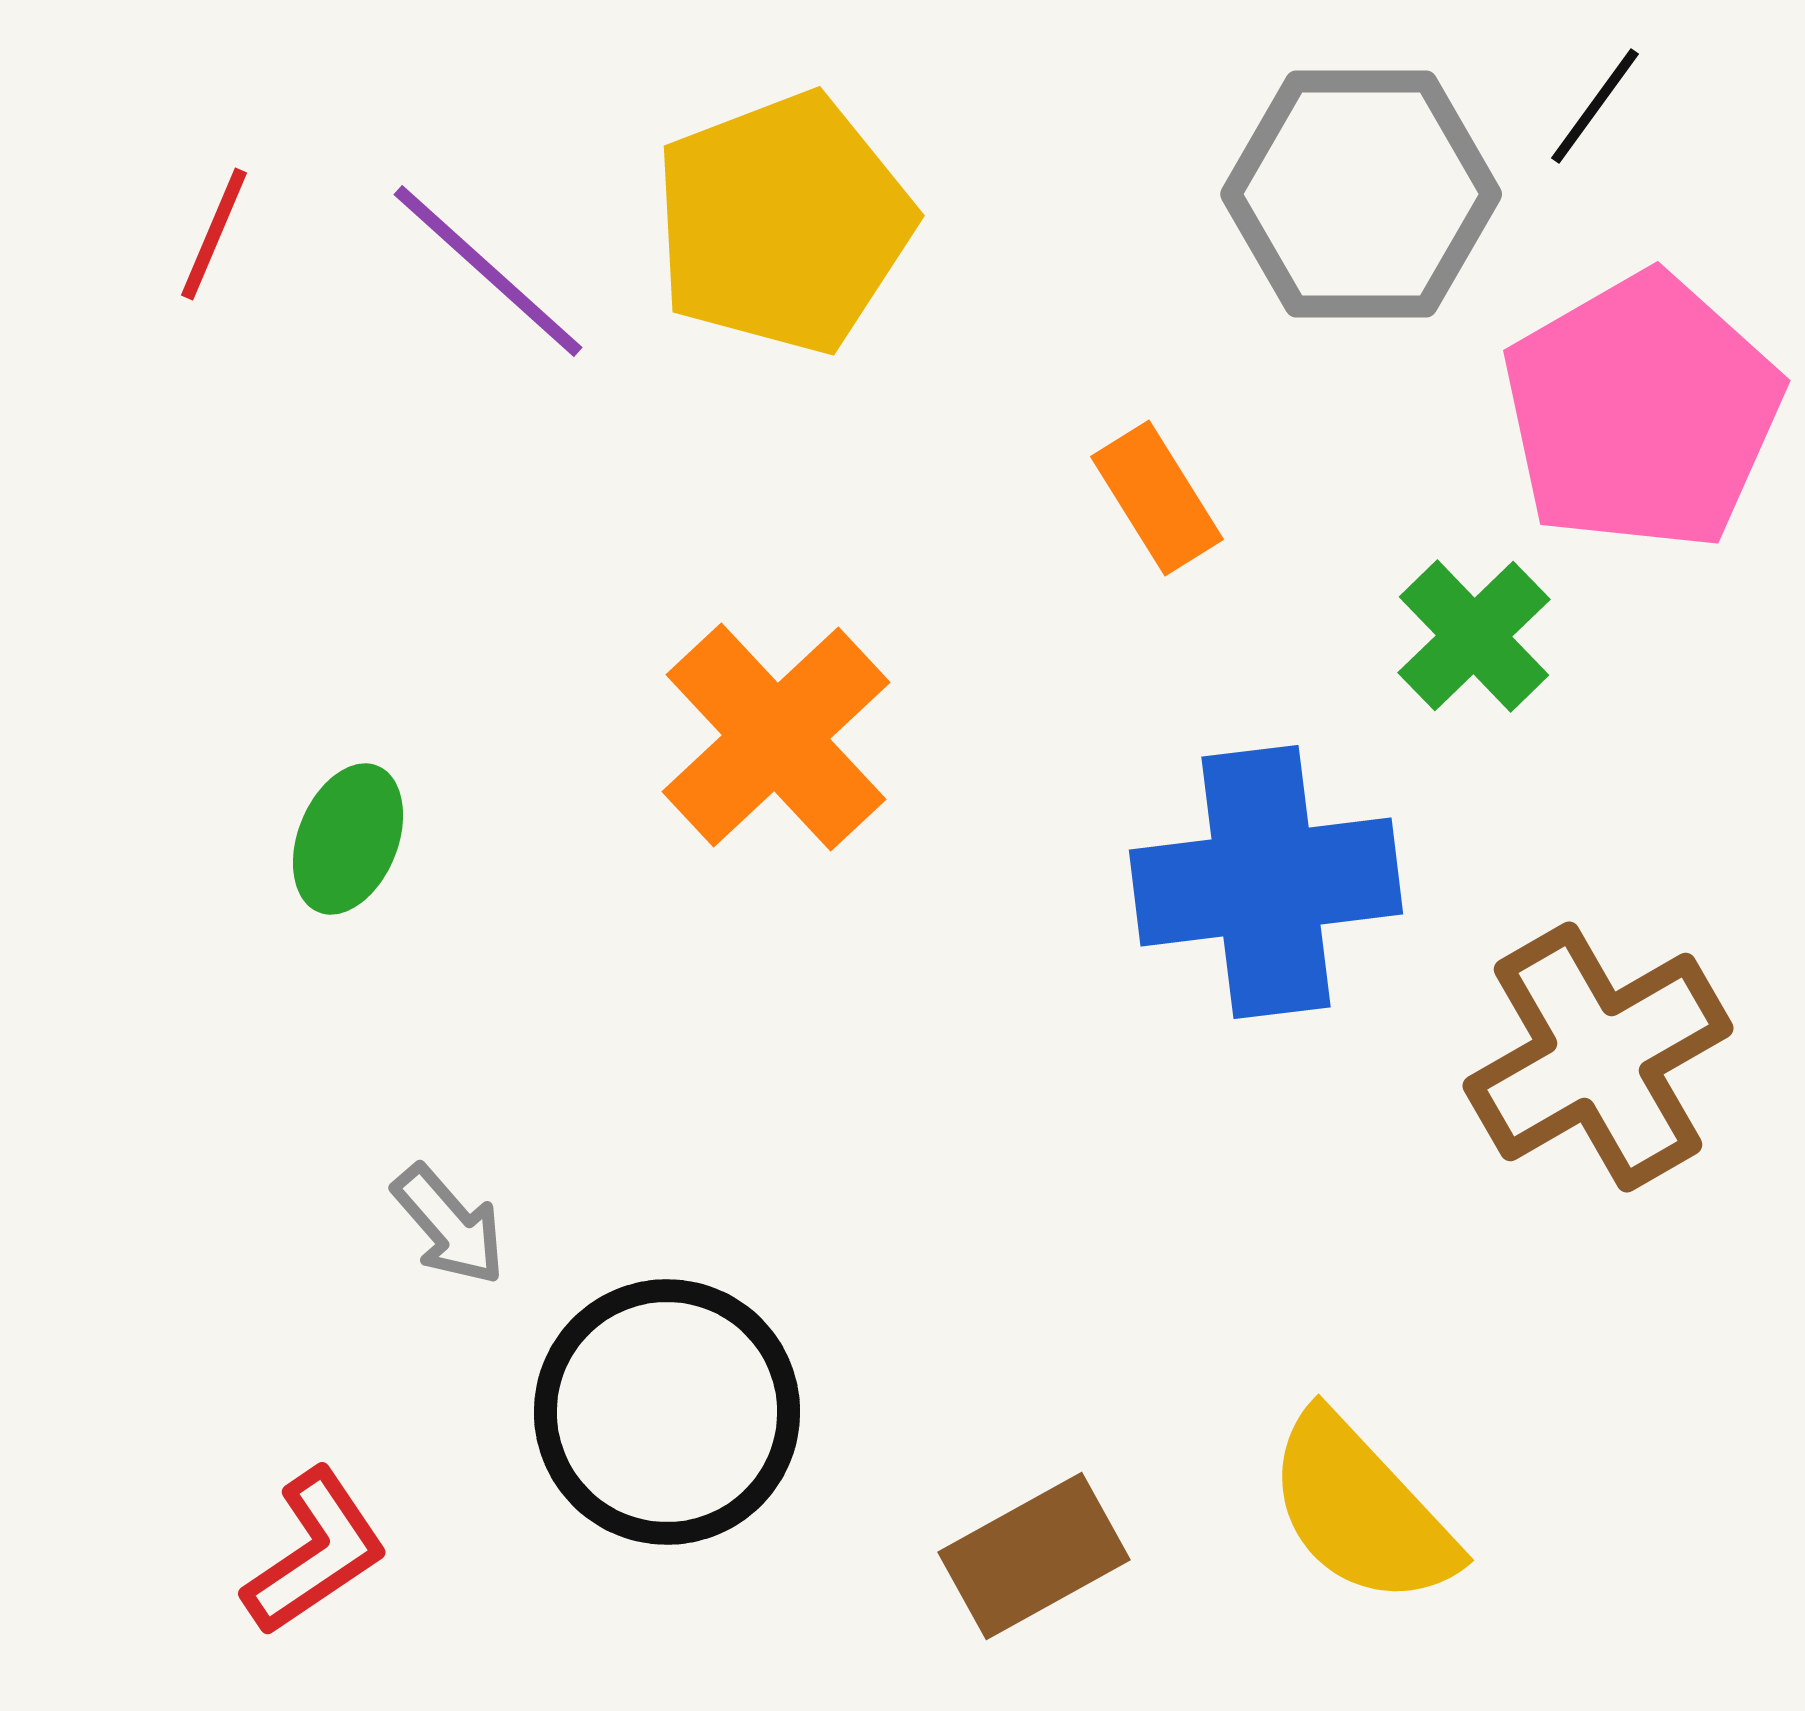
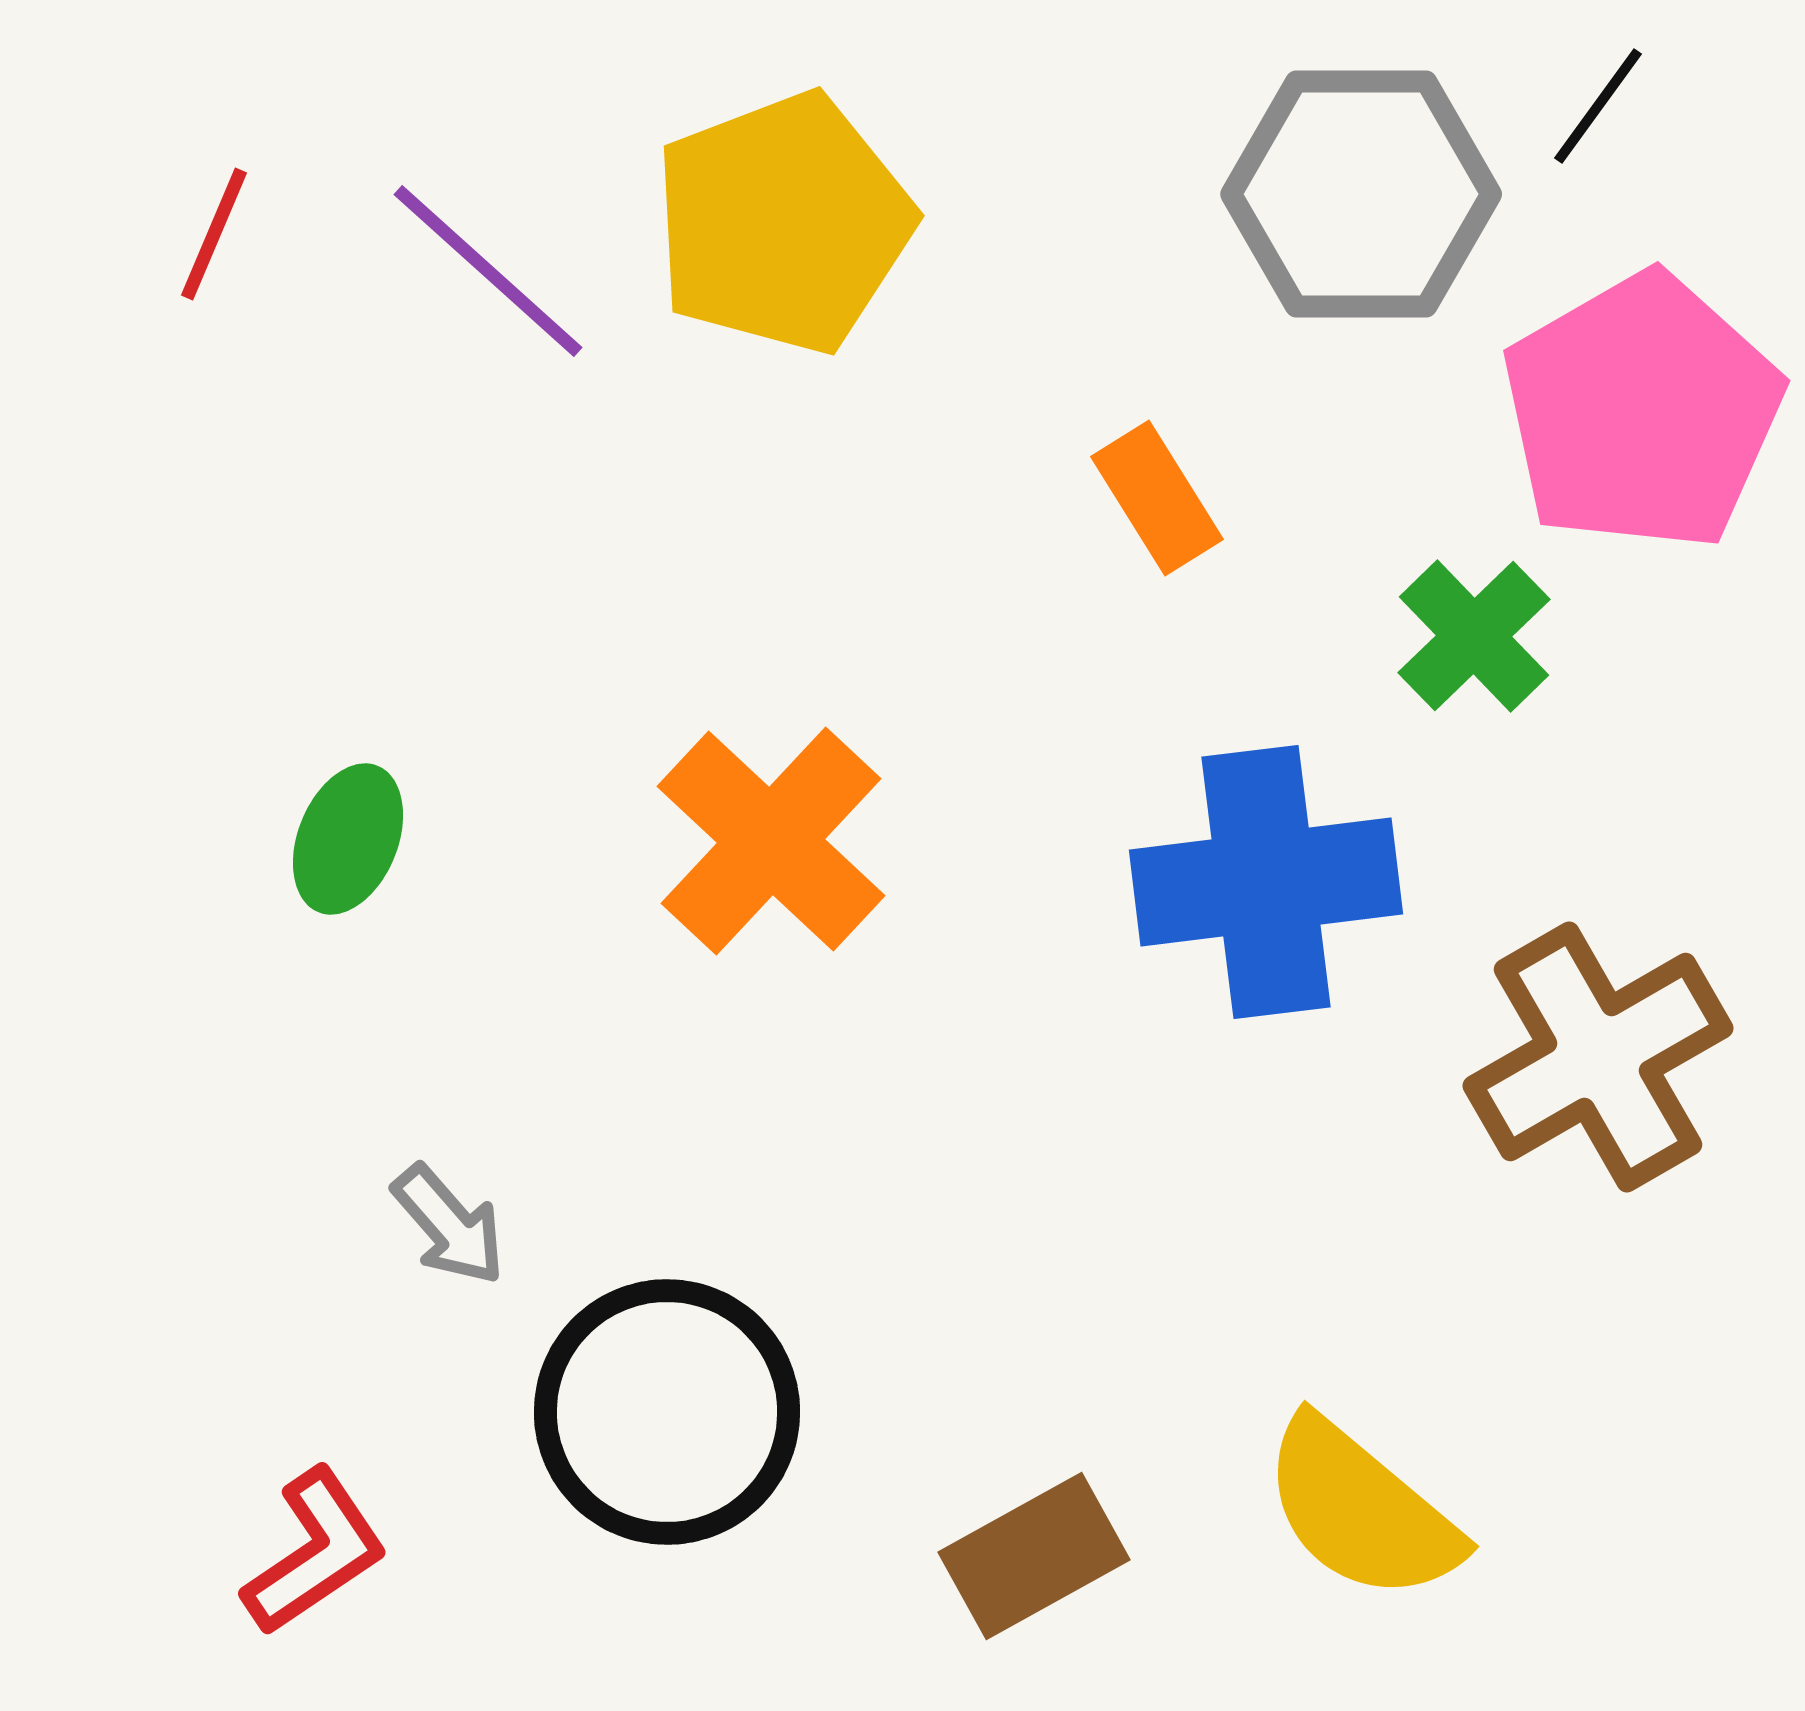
black line: moved 3 px right
orange cross: moved 5 px left, 104 px down; rotated 4 degrees counterclockwise
yellow semicircle: rotated 7 degrees counterclockwise
